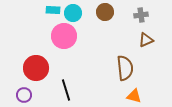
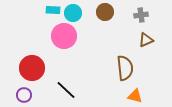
red circle: moved 4 px left
black line: rotated 30 degrees counterclockwise
orange triangle: moved 1 px right
